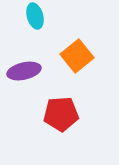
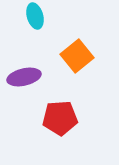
purple ellipse: moved 6 px down
red pentagon: moved 1 px left, 4 px down
